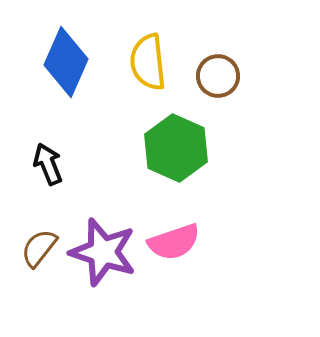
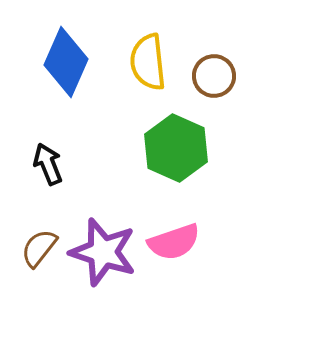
brown circle: moved 4 px left
